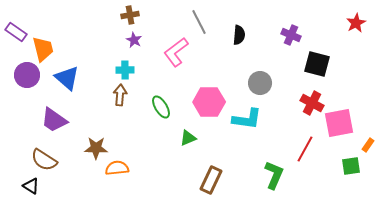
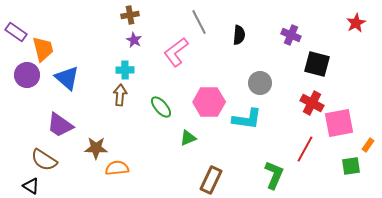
green ellipse: rotated 10 degrees counterclockwise
purple trapezoid: moved 6 px right, 5 px down
